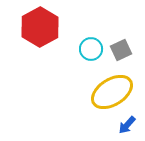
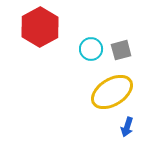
gray square: rotated 10 degrees clockwise
blue arrow: moved 2 px down; rotated 24 degrees counterclockwise
